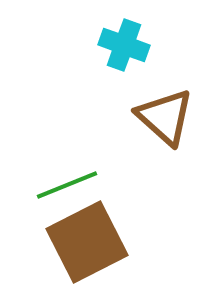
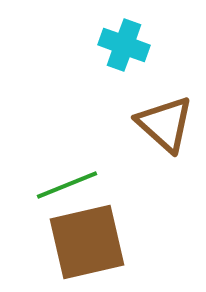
brown triangle: moved 7 px down
brown square: rotated 14 degrees clockwise
